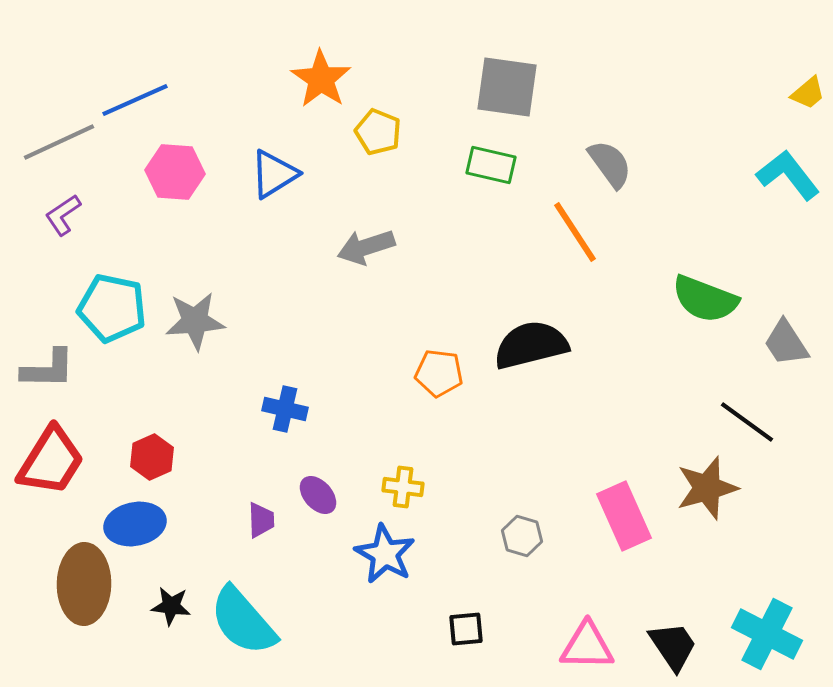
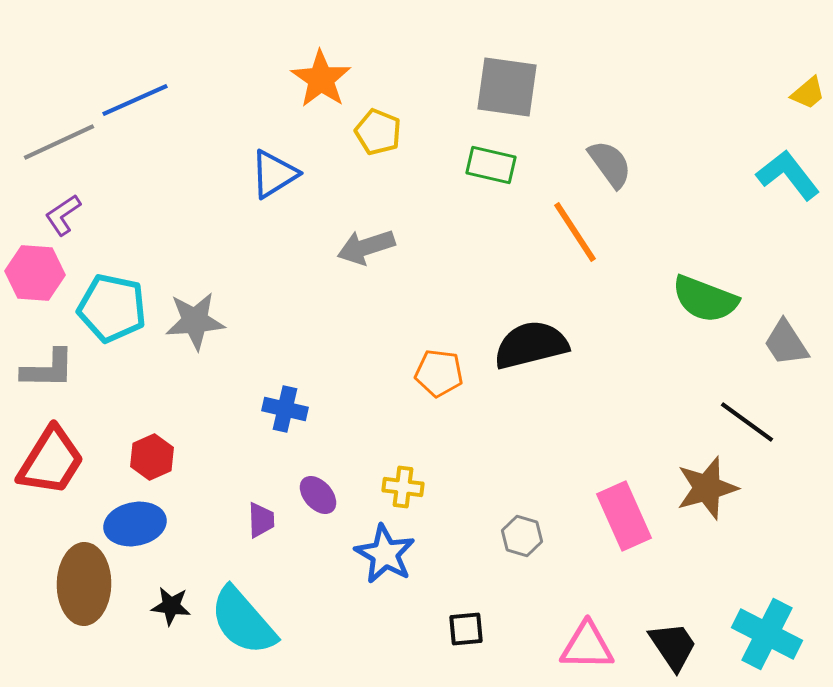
pink hexagon: moved 140 px left, 101 px down
